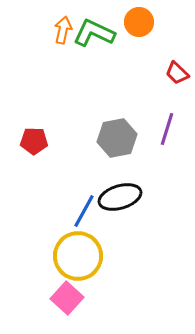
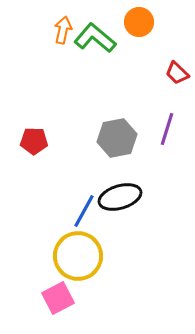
green L-shape: moved 1 px right, 5 px down; rotated 15 degrees clockwise
pink square: moved 9 px left; rotated 20 degrees clockwise
